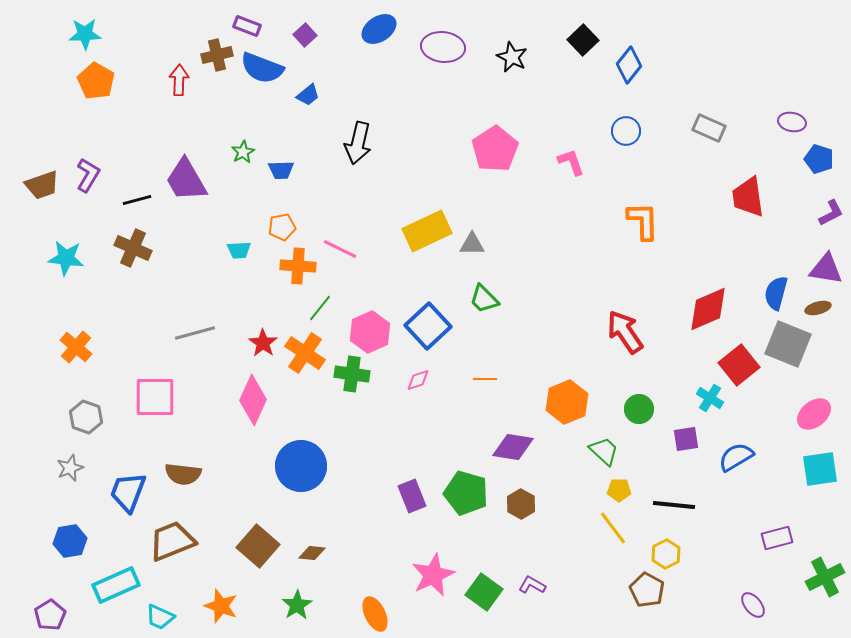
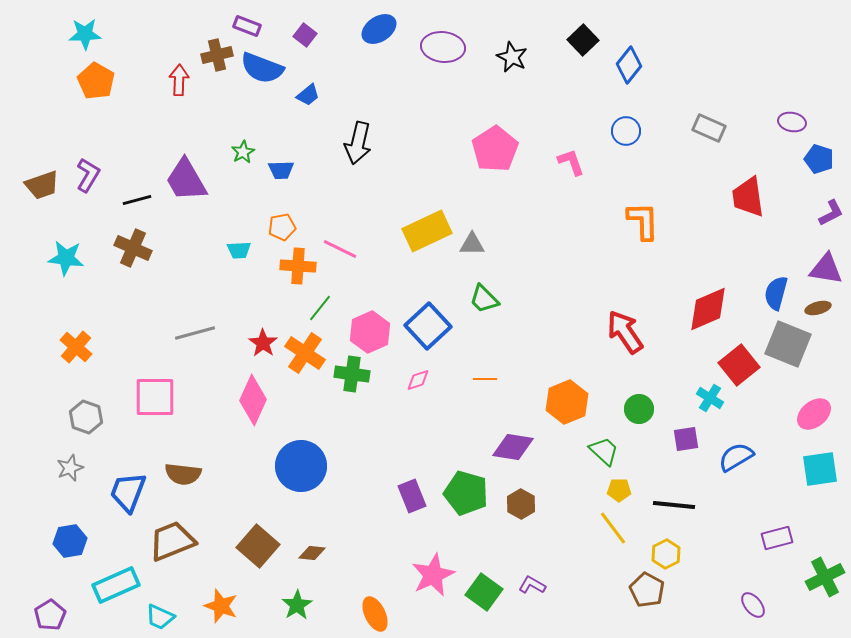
purple square at (305, 35): rotated 10 degrees counterclockwise
